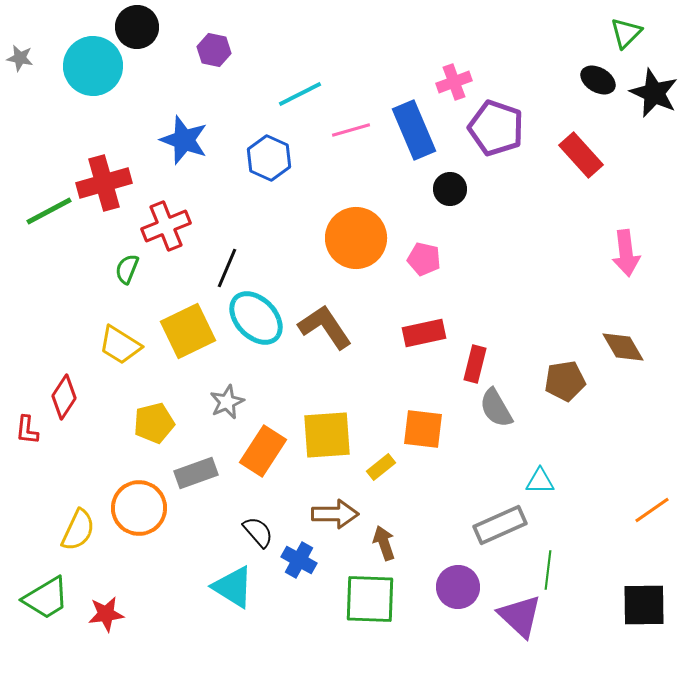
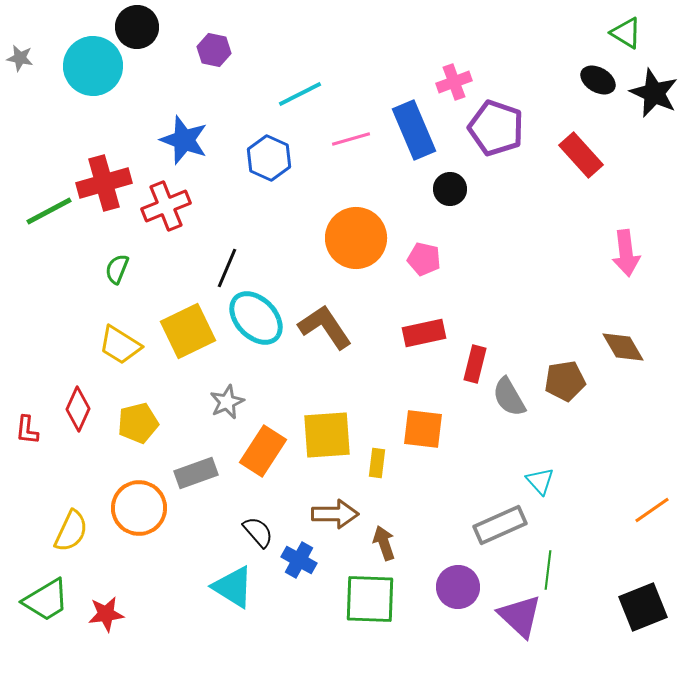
green triangle at (626, 33): rotated 44 degrees counterclockwise
pink line at (351, 130): moved 9 px down
red cross at (166, 226): moved 20 px up
green semicircle at (127, 269): moved 10 px left
red diamond at (64, 397): moved 14 px right, 12 px down; rotated 9 degrees counterclockwise
gray semicircle at (496, 408): moved 13 px right, 11 px up
yellow pentagon at (154, 423): moved 16 px left
yellow rectangle at (381, 467): moved 4 px left, 4 px up; rotated 44 degrees counterclockwise
cyan triangle at (540, 481): rotated 48 degrees clockwise
yellow semicircle at (78, 530): moved 7 px left, 1 px down
green trapezoid at (46, 598): moved 2 px down
black square at (644, 605): moved 1 px left, 2 px down; rotated 21 degrees counterclockwise
